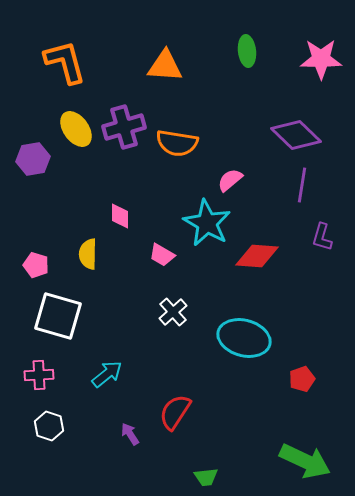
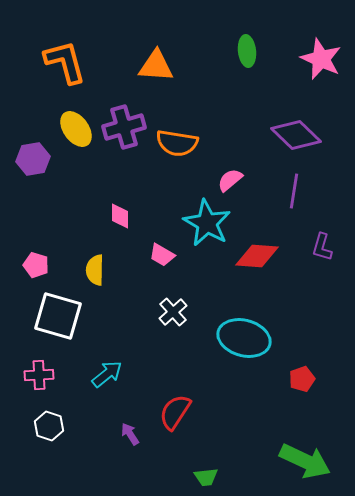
pink star: rotated 24 degrees clockwise
orange triangle: moved 9 px left
purple line: moved 8 px left, 6 px down
purple L-shape: moved 10 px down
yellow semicircle: moved 7 px right, 16 px down
